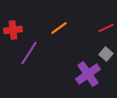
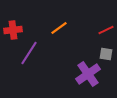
red line: moved 2 px down
gray square: rotated 32 degrees counterclockwise
